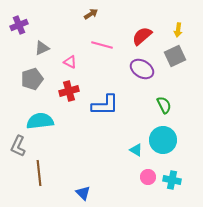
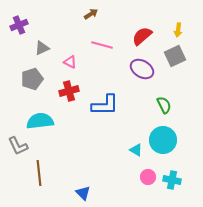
gray L-shape: rotated 50 degrees counterclockwise
